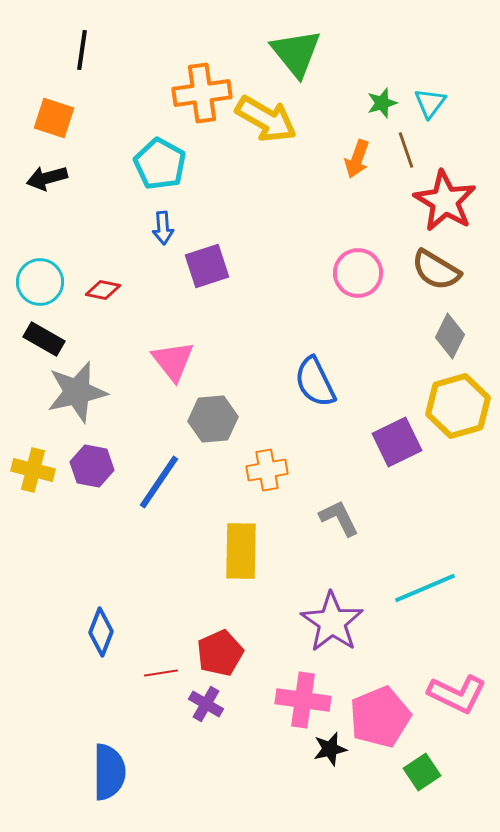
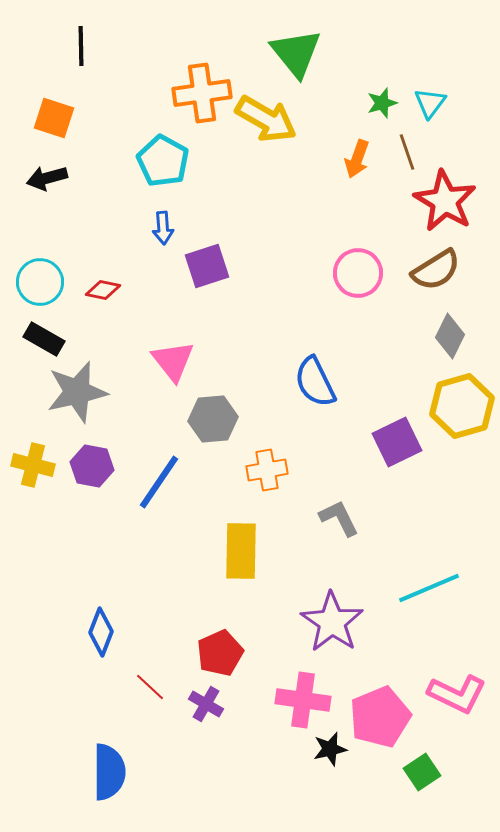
black line at (82, 50): moved 1 px left, 4 px up; rotated 9 degrees counterclockwise
brown line at (406, 150): moved 1 px right, 2 px down
cyan pentagon at (160, 164): moved 3 px right, 3 px up
brown semicircle at (436, 270): rotated 63 degrees counterclockwise
yellow hexagon at (458, 406): moved 4 px right
yellow cross at (33, 470): moved 5 px up
cyan line at (425, 588): moved 4 px right
red line at (161, 673): moved 11 px left, 14 px down; rotated 52 degrees clockwise
